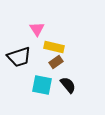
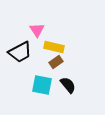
pink triangle: moved 1 px down
black trapezoid: moved 1 px right, 5 px up; rotated 10 degrees counterclockwise
